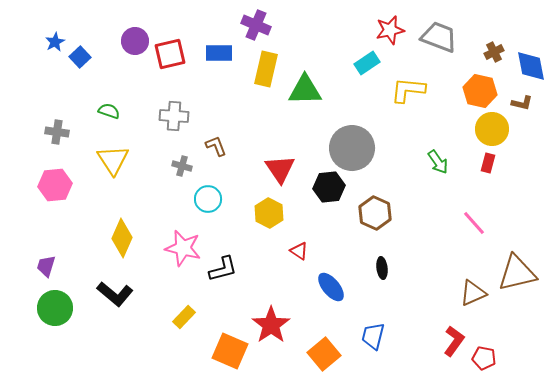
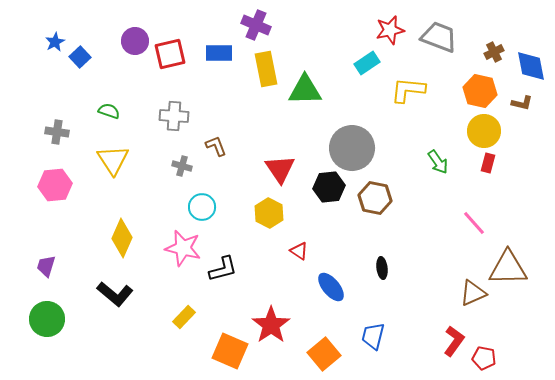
yellow rectangle at (266, 69): rotated 24 degrees counterclockwise
yellow circle at (492, 129): moved 8 px left, 2 px down
cyan circle at (208, 199): moved 6 px left, 8 px down
brown hexagon at (375, 213): moved 15 px up; rotated 12 degrees counterclockwise
brown triangle at (517, 273): moved 9 px left, 5 px up; rotated 12 degrees clockwise
green circle at (55, 308): moved 8 px left, 11 px down
